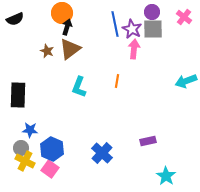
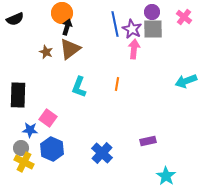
brown star: moved 1 px left, 1 px down
orange line: moved 3 px down
yellow cross: moved 1 px left, 1 px down
pink square: moved 2 px left, 51 px up
